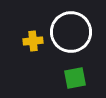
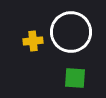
green square: rotated 15 degrees clockwise
